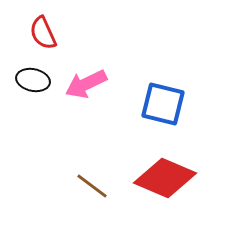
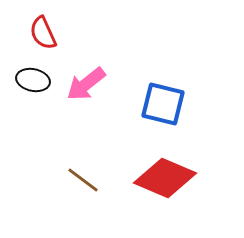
pink arrow: rotated 12 degrees counterclockwise
brown line: moved 9 px left, 6 px up
